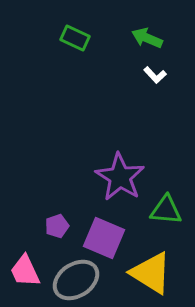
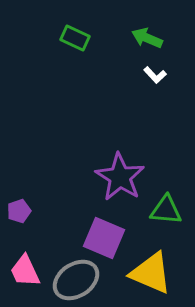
purple pentagon: moved 38 px left, 15 px up
yellow triangle: rotated 9 degrees counterclockwise
